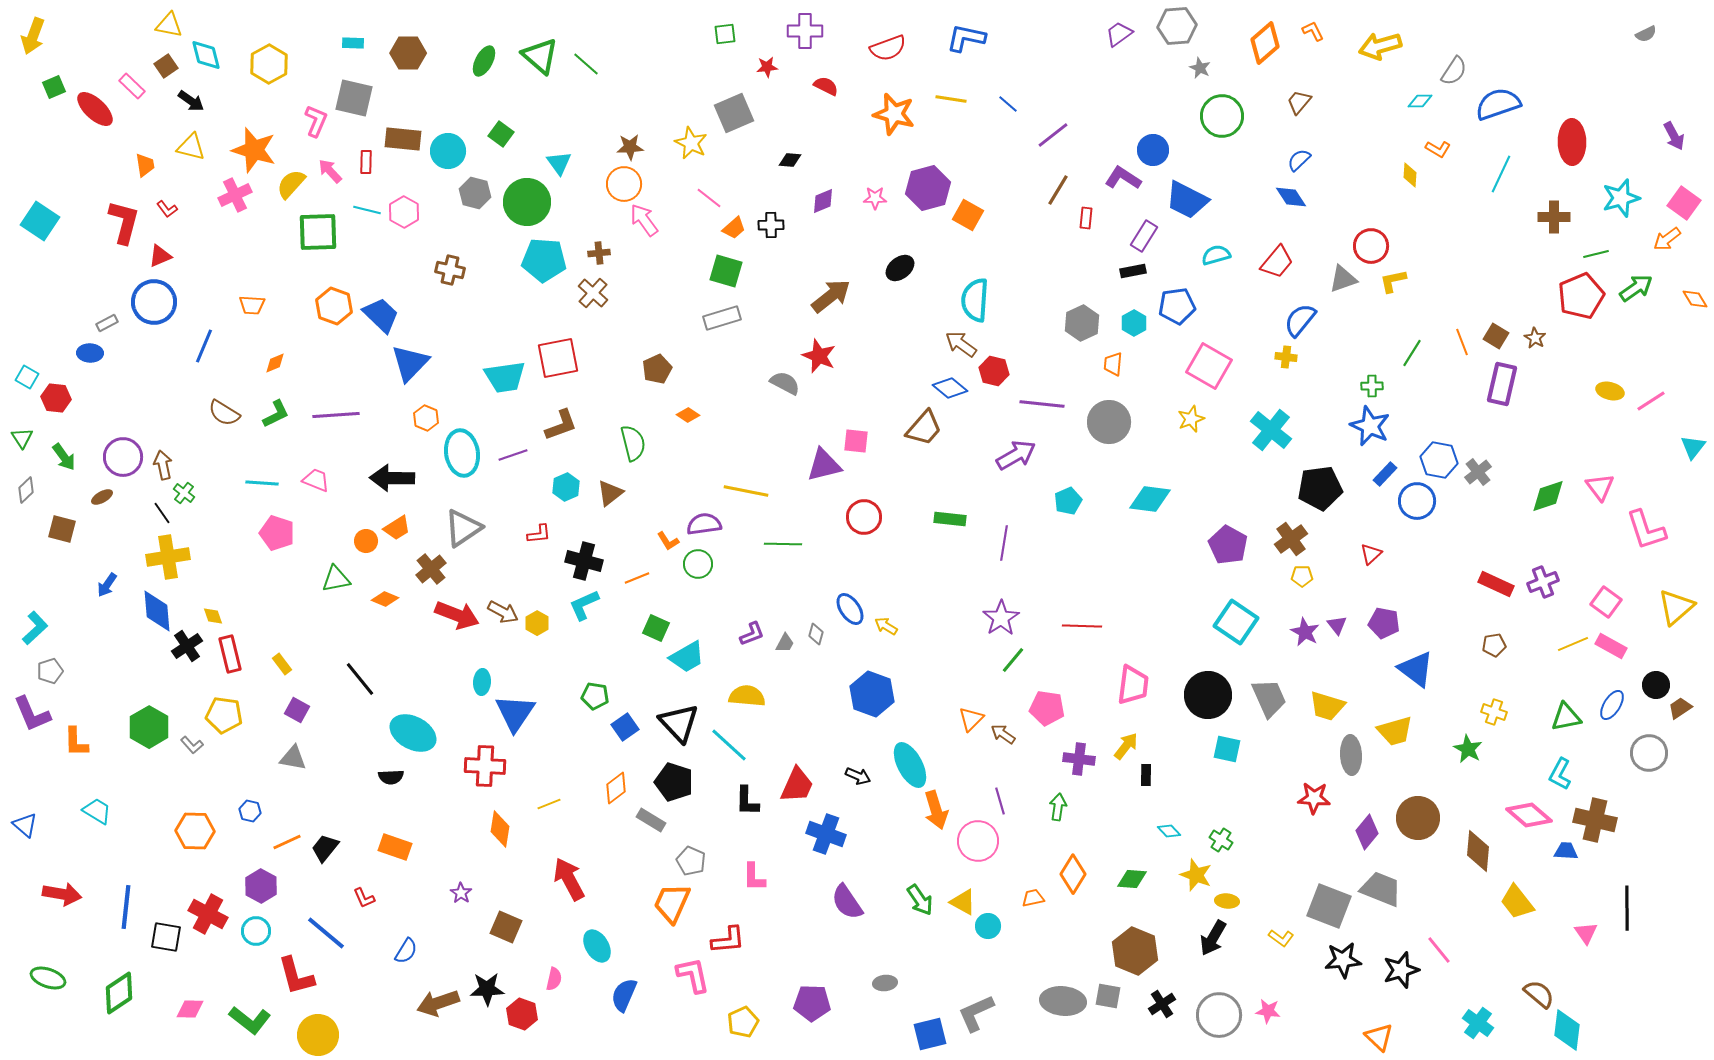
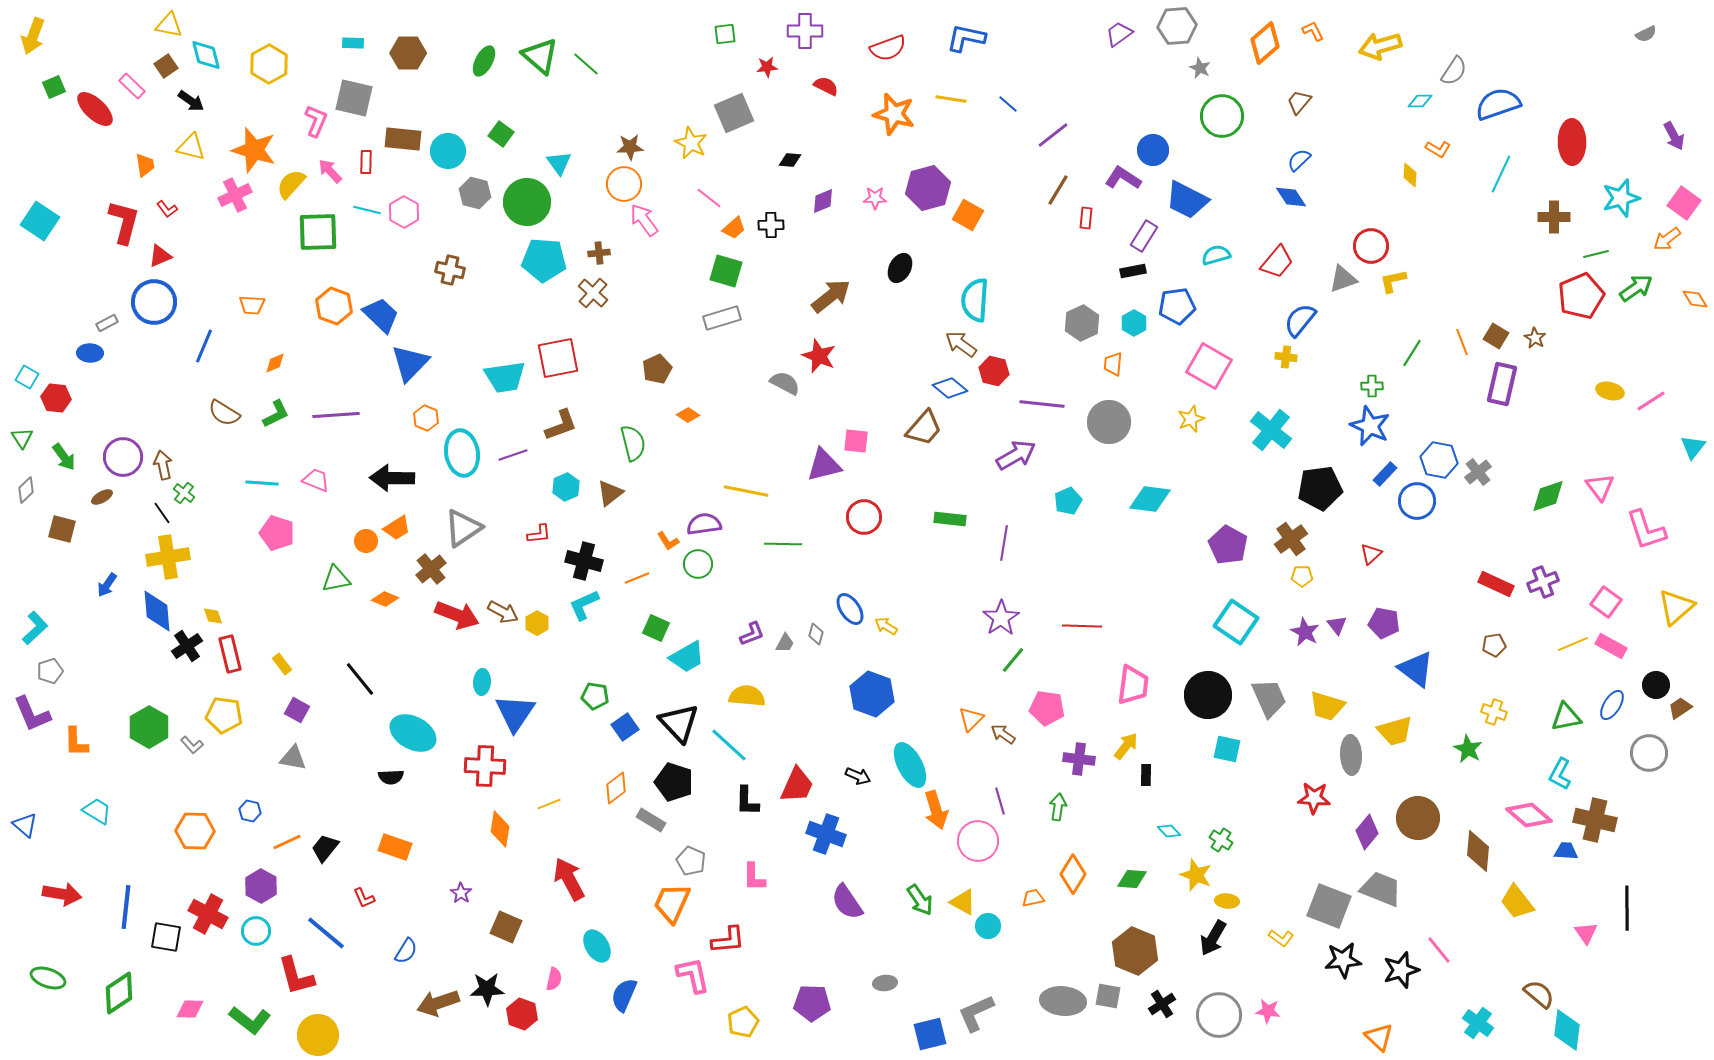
black ellipse at (900, 268): rotated 24 degrees counterclockwise
